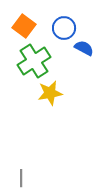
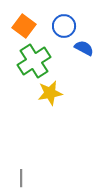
blue circle: moved 2 px up
